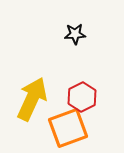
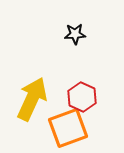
red hexagon: rotated 8 degrees counterclockwise
